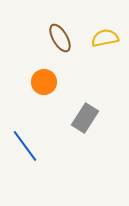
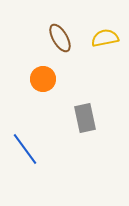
orange circle: moved 1 px left, 3 px up
gray rectangle: rotated 44 degrees counterclockwise
blue line: moved 3 px down
